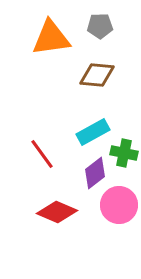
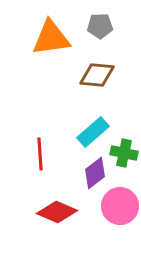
cyan rectangle: rotated 12 degrees counterclockwise
red line: moved 2 px left; rotated 32 degrees clockwise
pink circle: moved 1 px right, 1 px down
